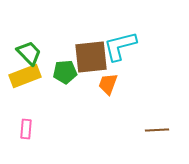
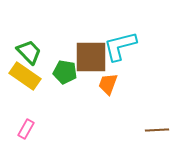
green trapezoid: moved 1 px up
brown square: rotated 6 degrees clockwise
green pentagon: rotated 15 degrees clockwise
yellow rectangle: rotated 56 degrees clockwise
pink rectangle: rotated 24 degrees clockwise
